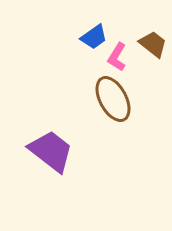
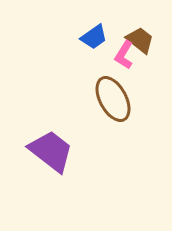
brown trapezoid: moved 13 px left, 4 px up
pink L-shape: moved 7 px right, 2 px up
